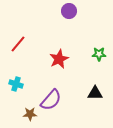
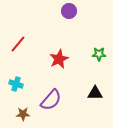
brown star: moved 7 px left
